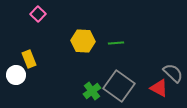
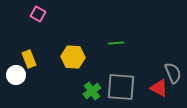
pink square: rotated 14 degrees counterclockwise
yellow hexagon: moved 10 px left, 16 px down
gray semicircle: rotated 25 degrees clockwise
gray square: moved 2 px right, 1 px down; rotated 32 degrees counterclockwise
